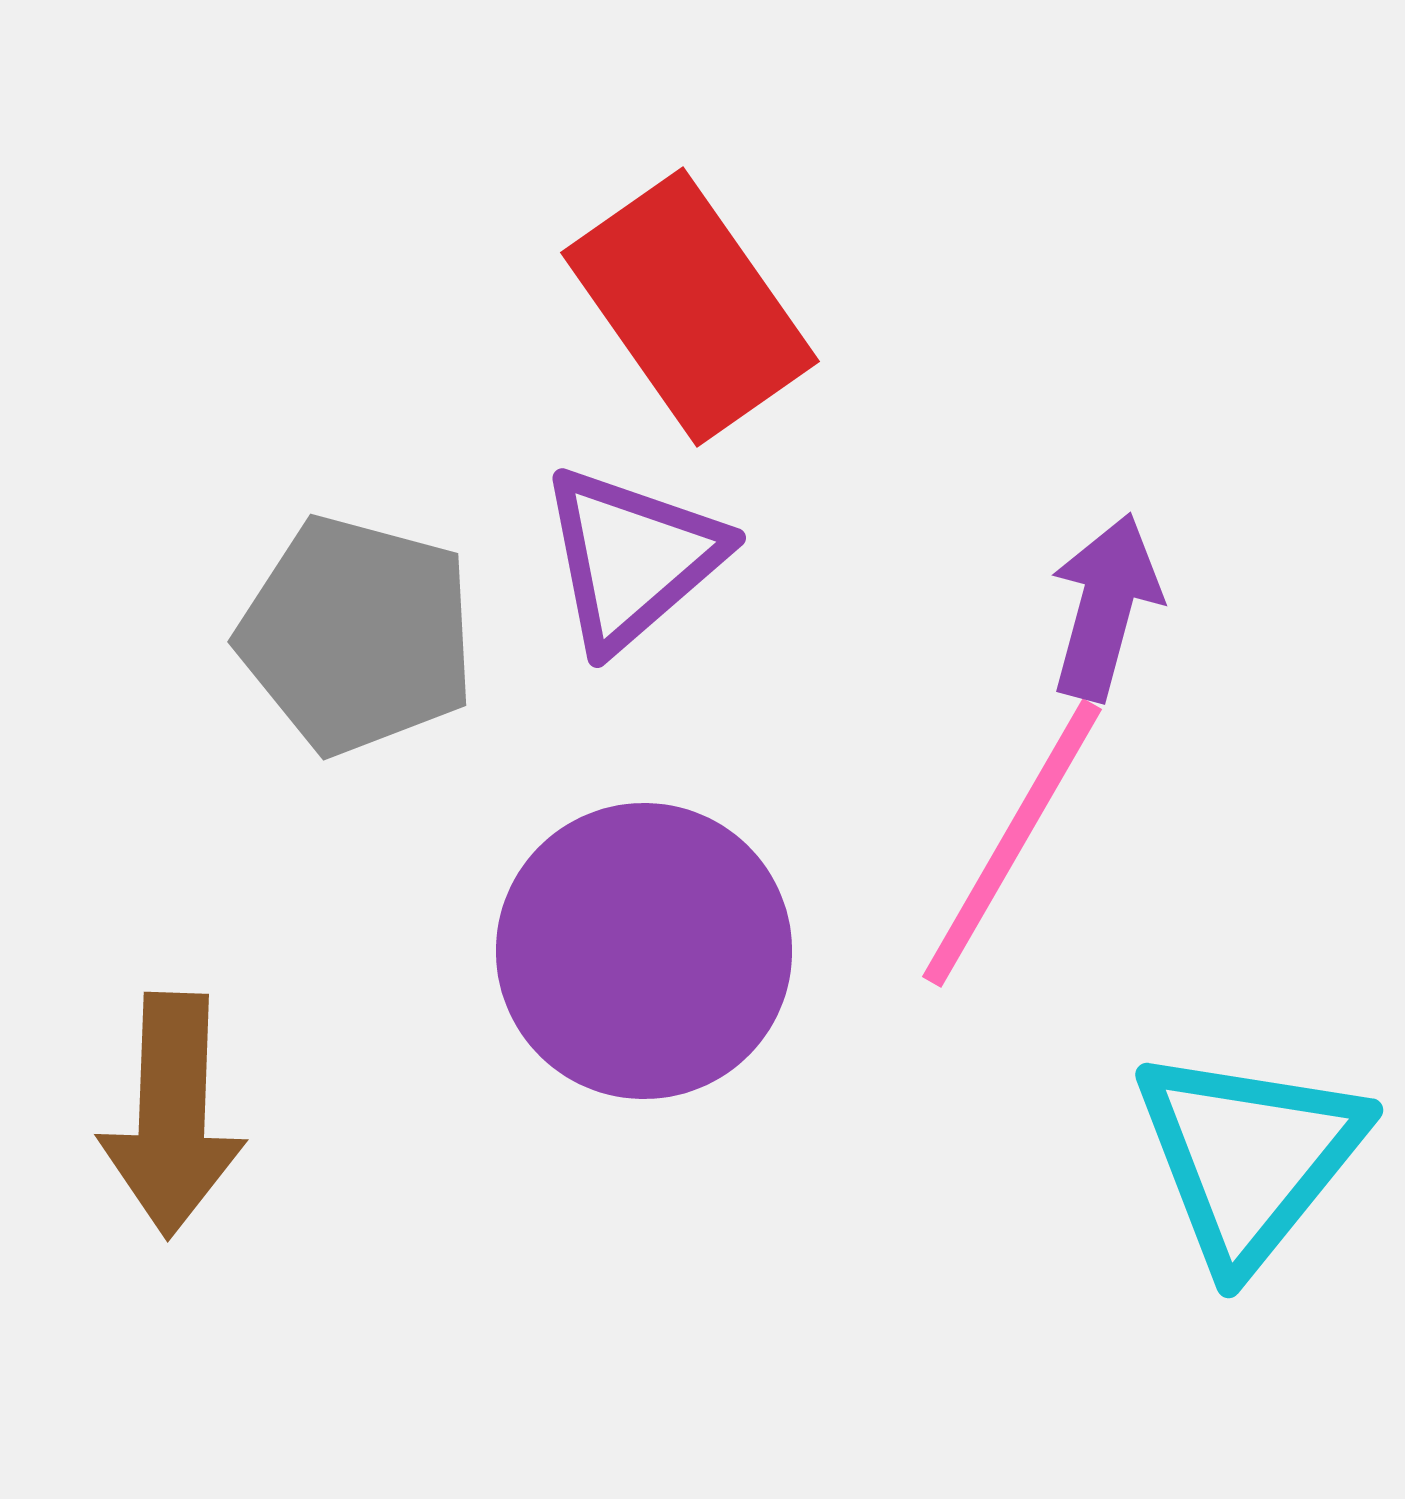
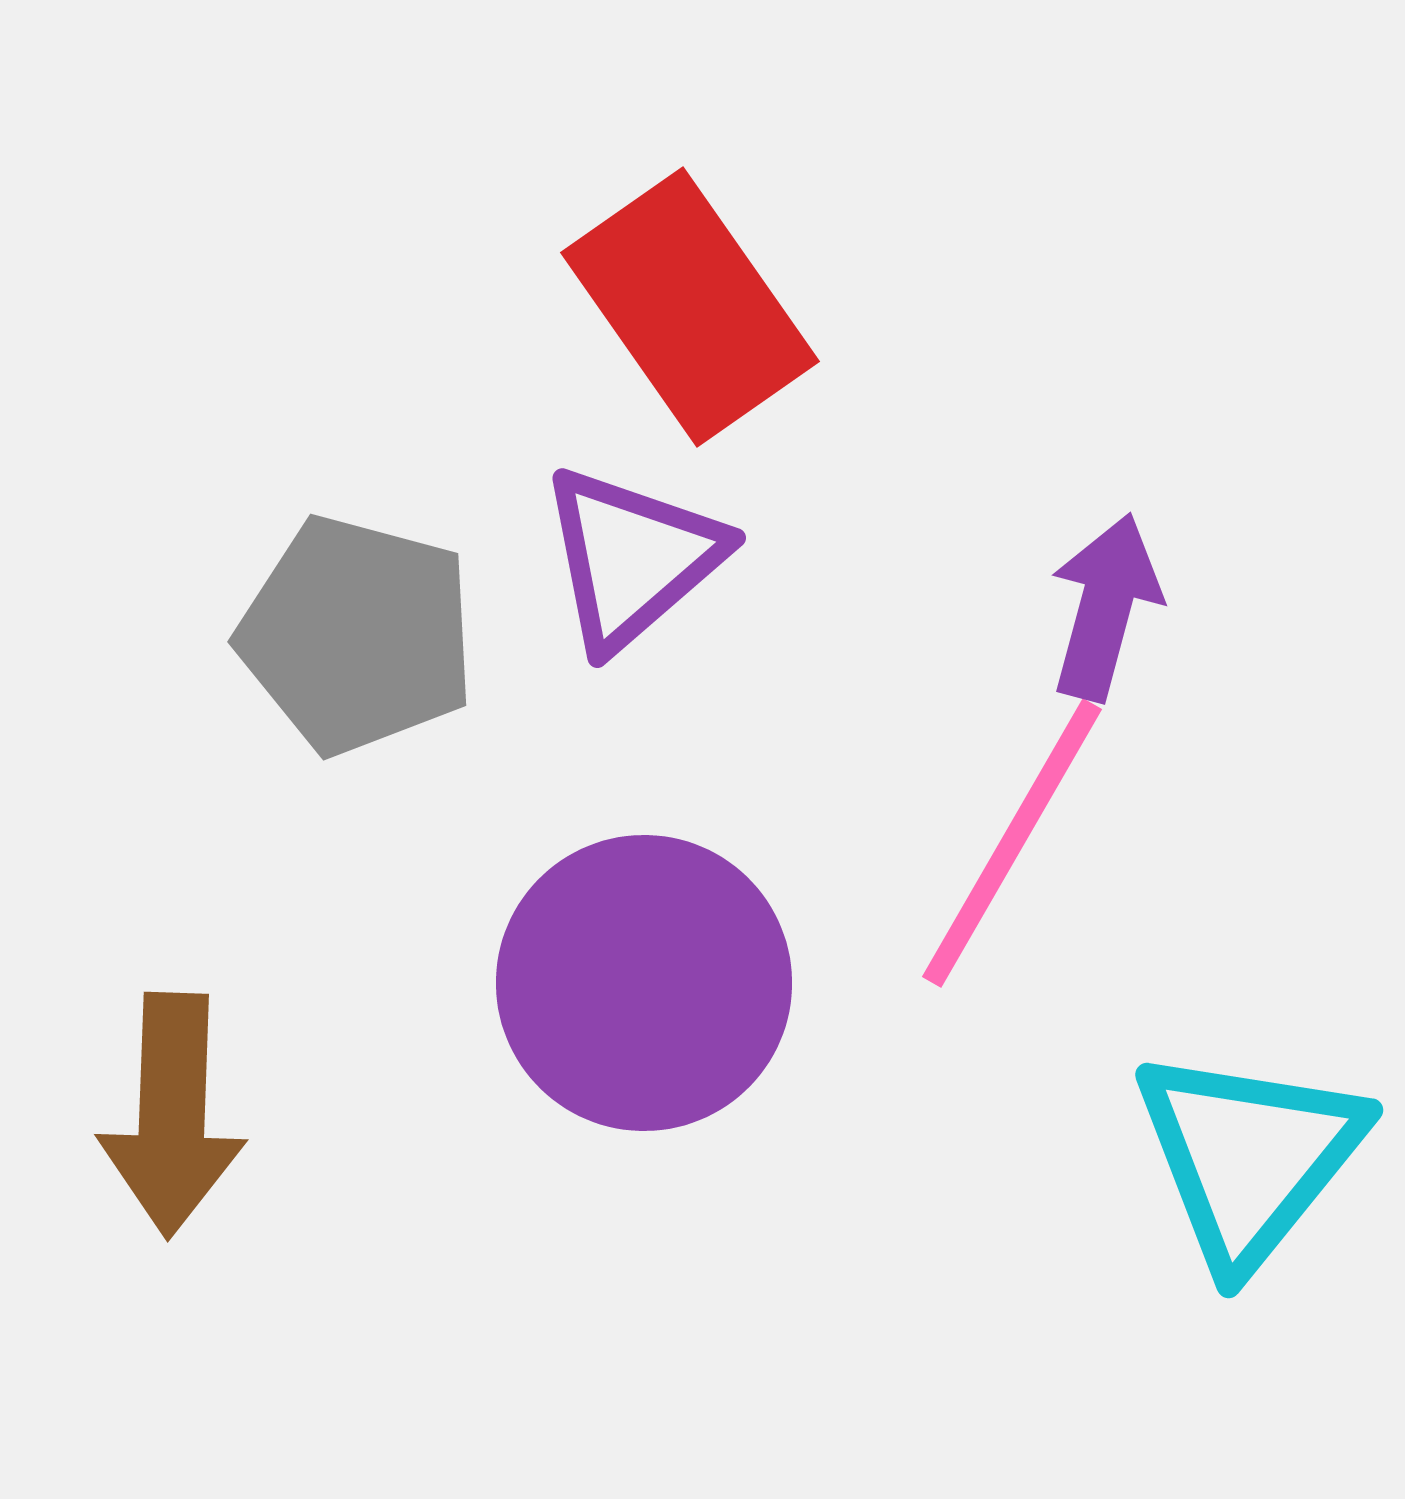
purple circle: moved 32 px down
